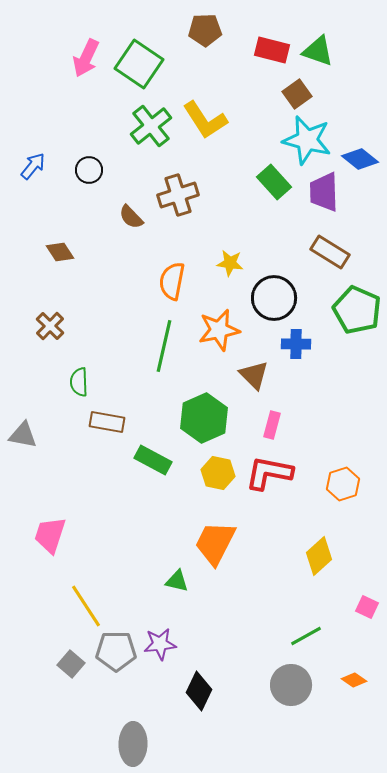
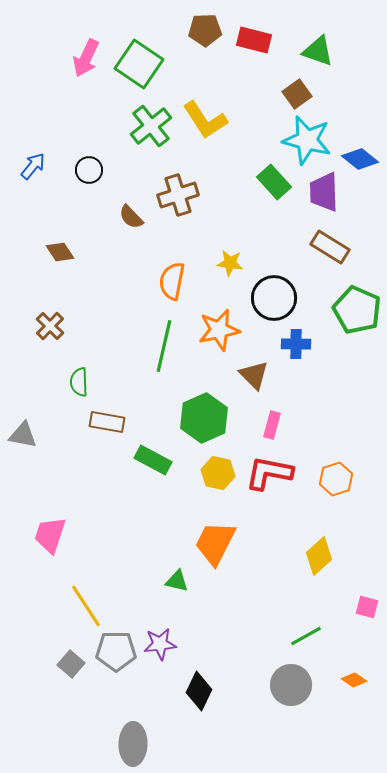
red rectangle at (272, 50): moved 18 px left, 10 px up
brown rectangle at (330, 252): moved 5 px up
orange hexagon at (343, 484): moved 7 px left, 5 px up
pink square at (367, 607): rotated 10 degrees counterclockwise
